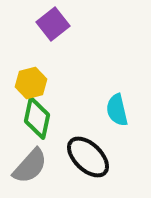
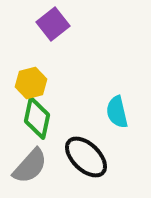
cyan semicircle: moved 2 px down
black ellipse: moved 2 px left
